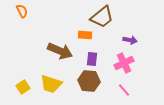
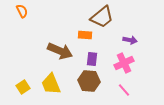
yellow trapezoid: rotated 50 degrees clockwise
